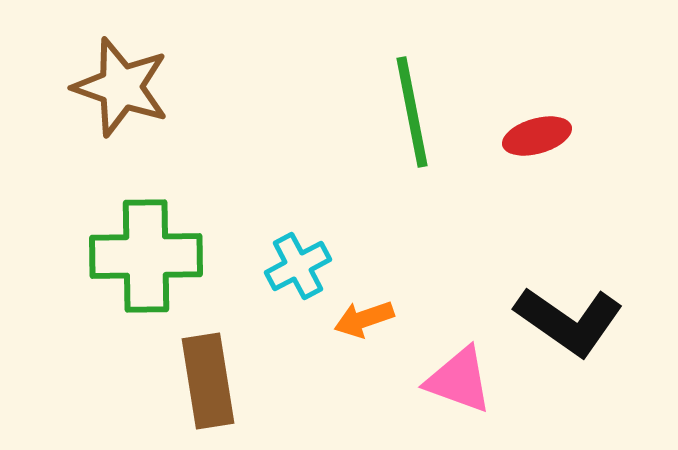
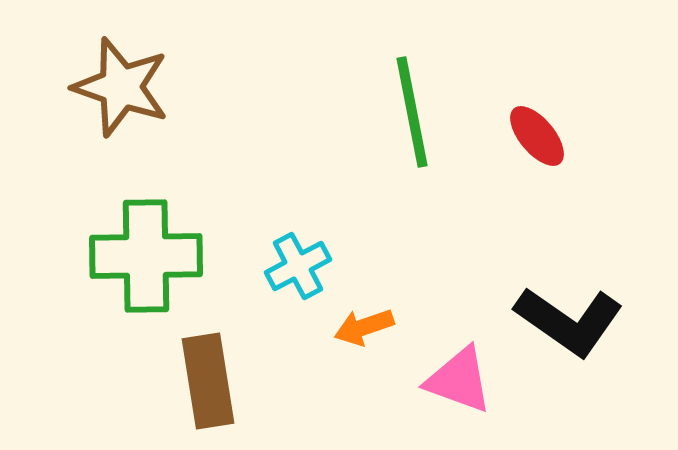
red ellipse: rotated 66 degrees clockwise
orange arrow: moved 8 px down
